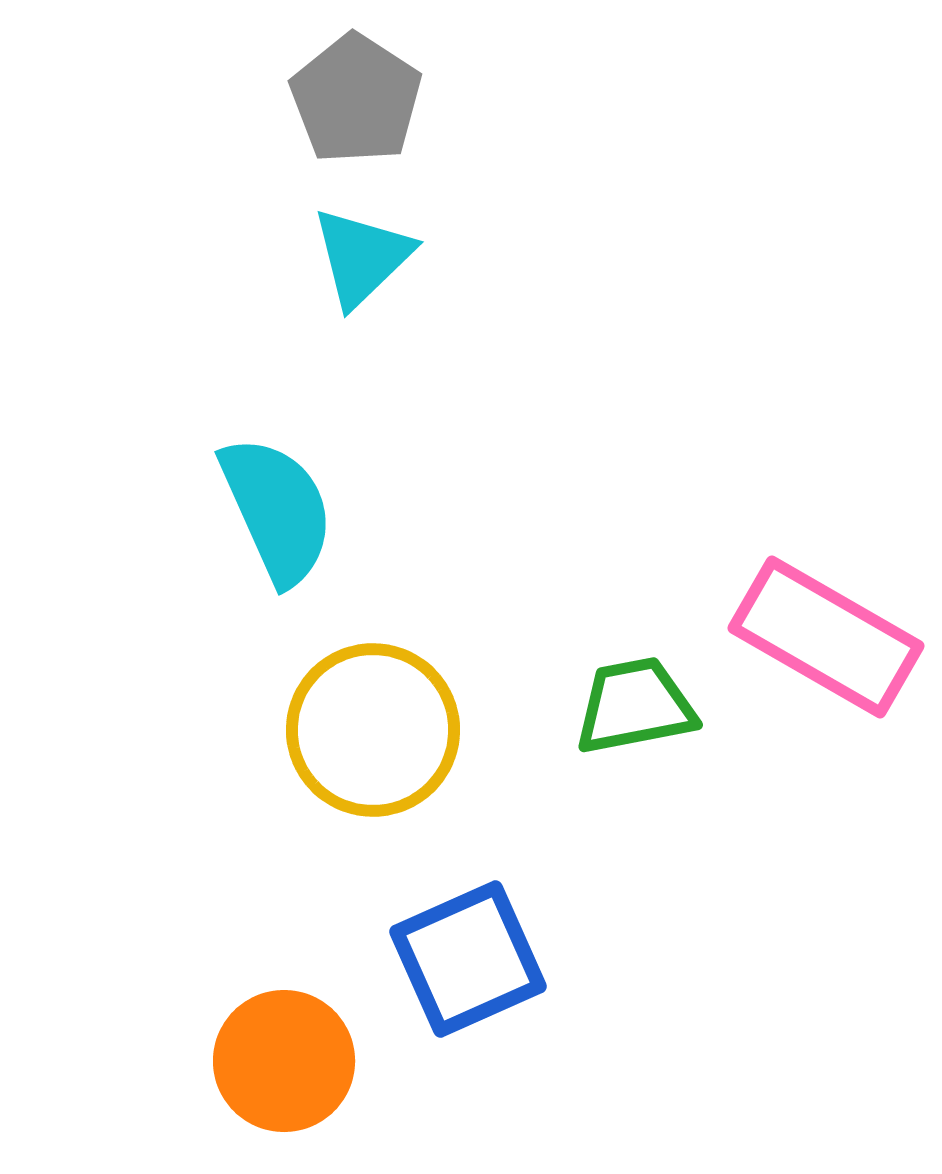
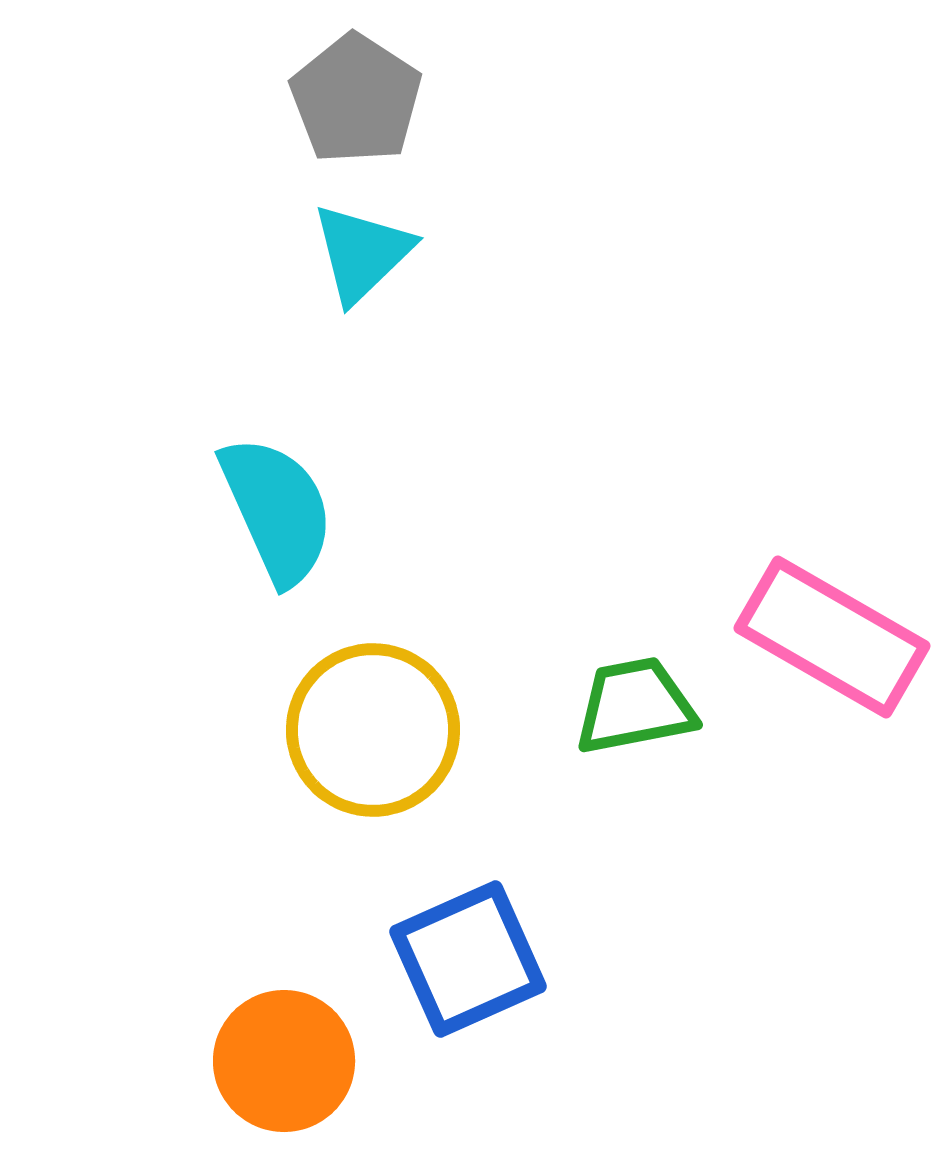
cyan triangle: moved 4 px up
pink rectangle: moved 6 px right
